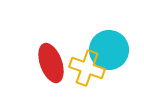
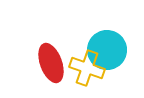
cyan circle: moved 2 px left
